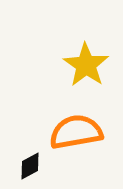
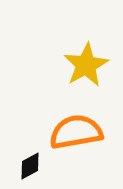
yellow star: rotated 9 degrees clockwise
